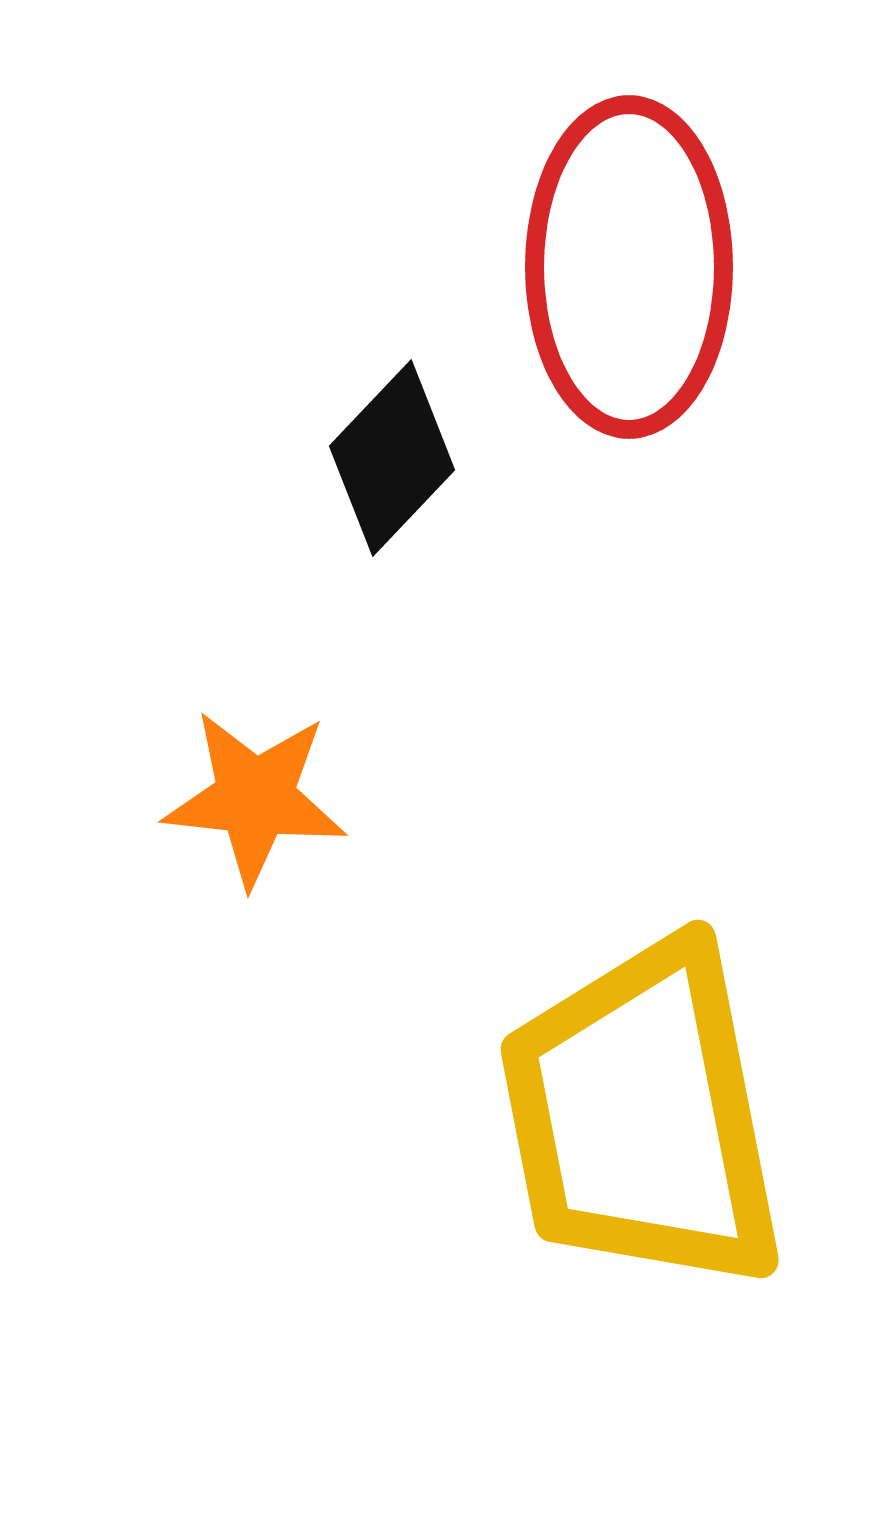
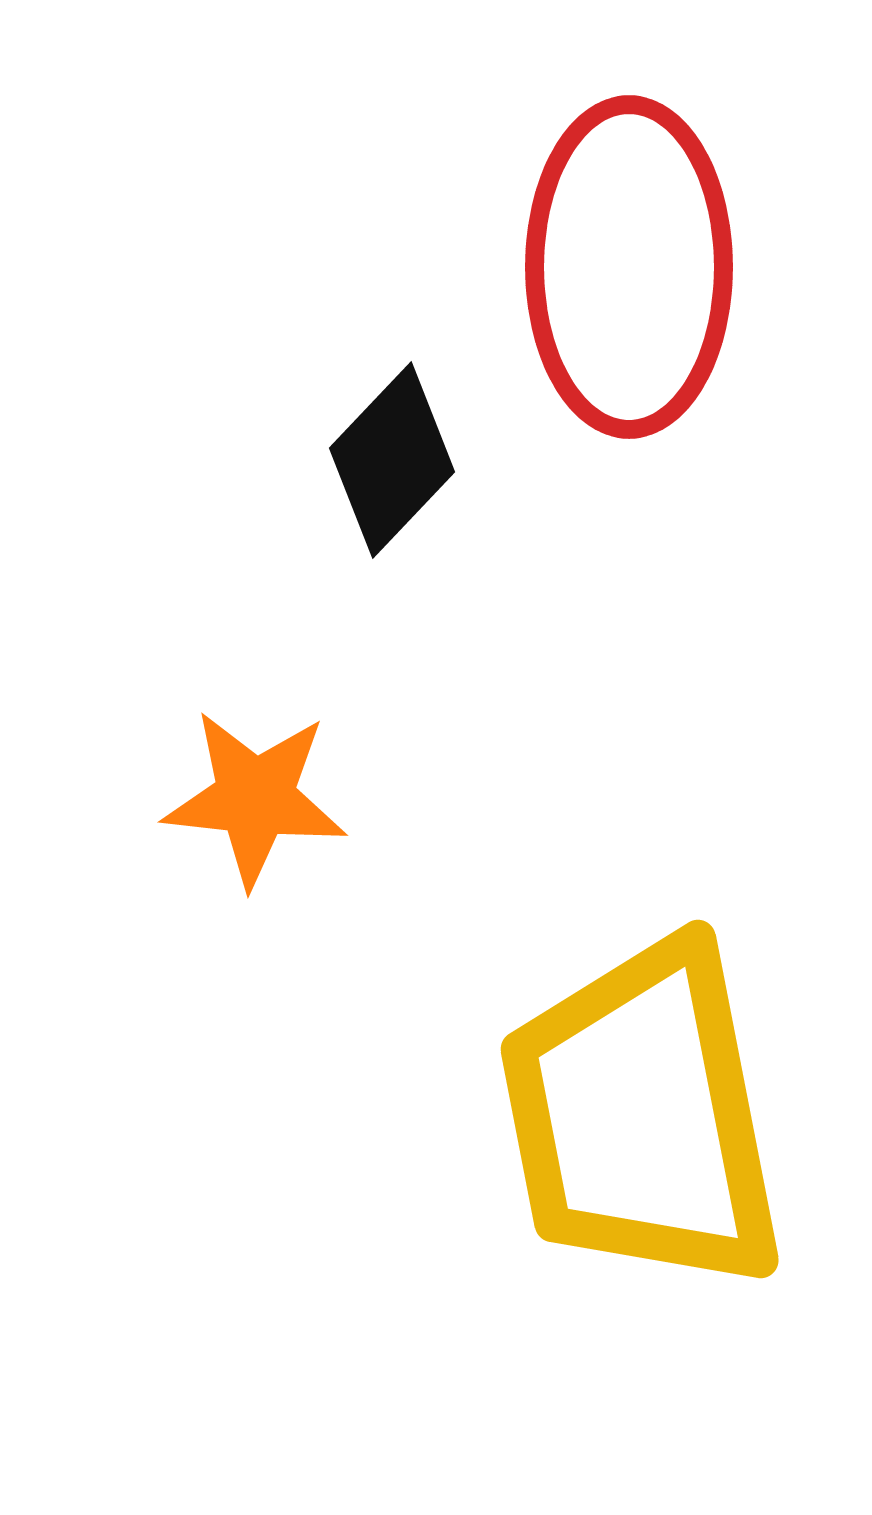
black diamond: moved 2 px down
